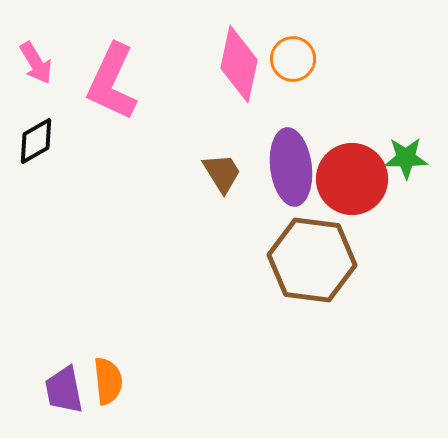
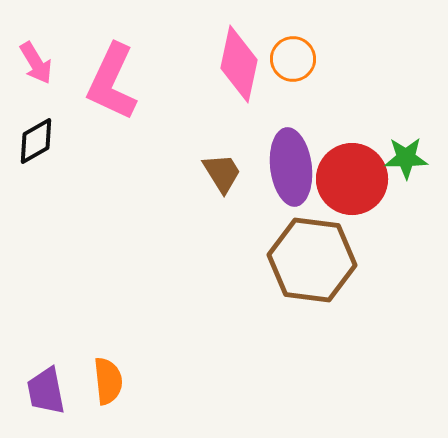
purple trapezoid: moved 18 px left, 1 px down
